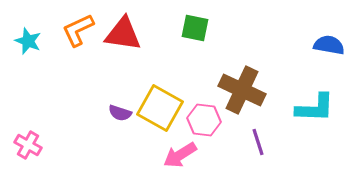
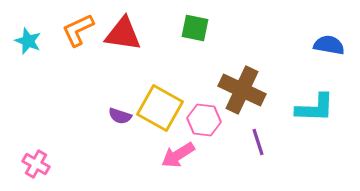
purple semicircle: moved 3 px down
pink cross: moved 8 px right, 19 px down
pink arrow: moved 2 px left
